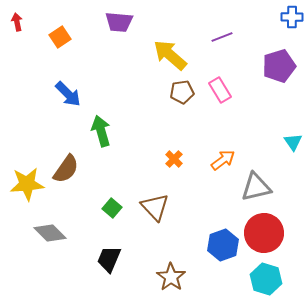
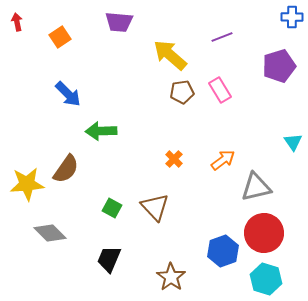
green arrow: rotated 76 degrees counterclockwise
green square: rotated 12 degrees counterclockwise
blue hexagon: moved 6 px down
